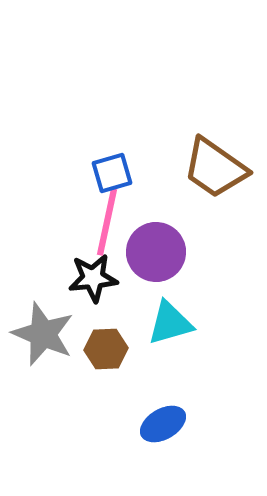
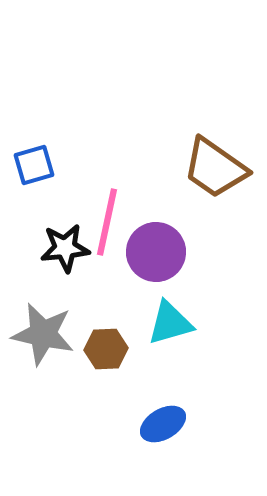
blue square: moved 78 px left, 8 px up
black star: moved 28 px left, 30 px up
gray star: rotated 10 degrees counterclockwise
